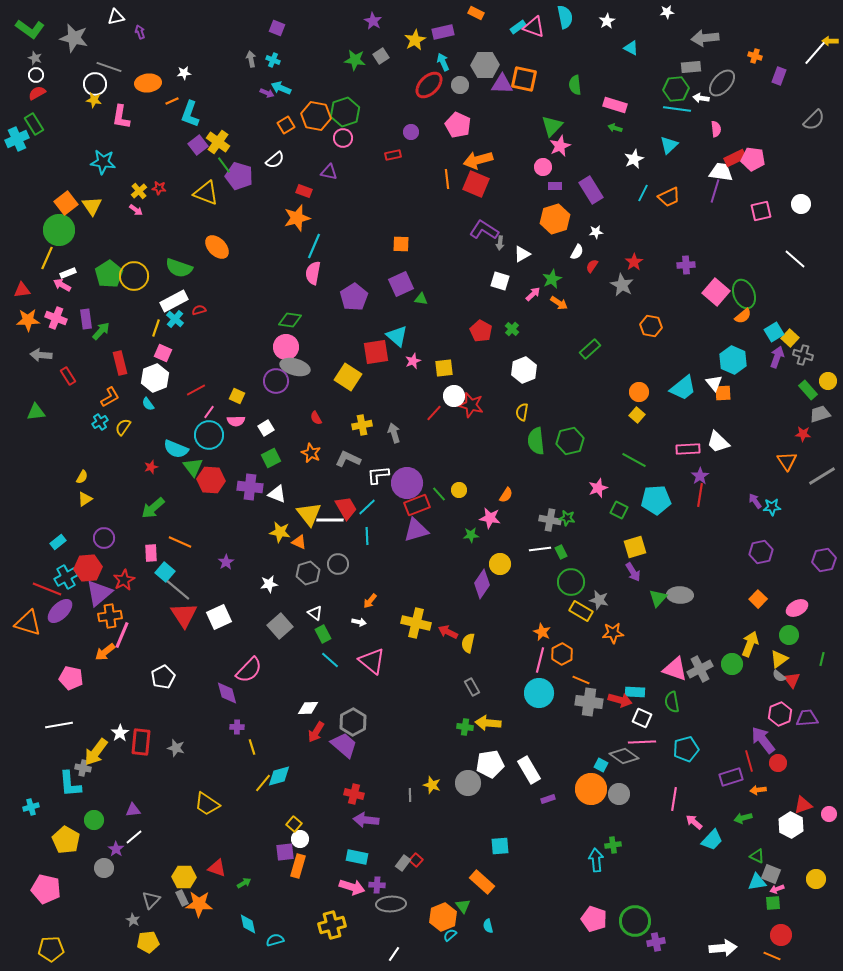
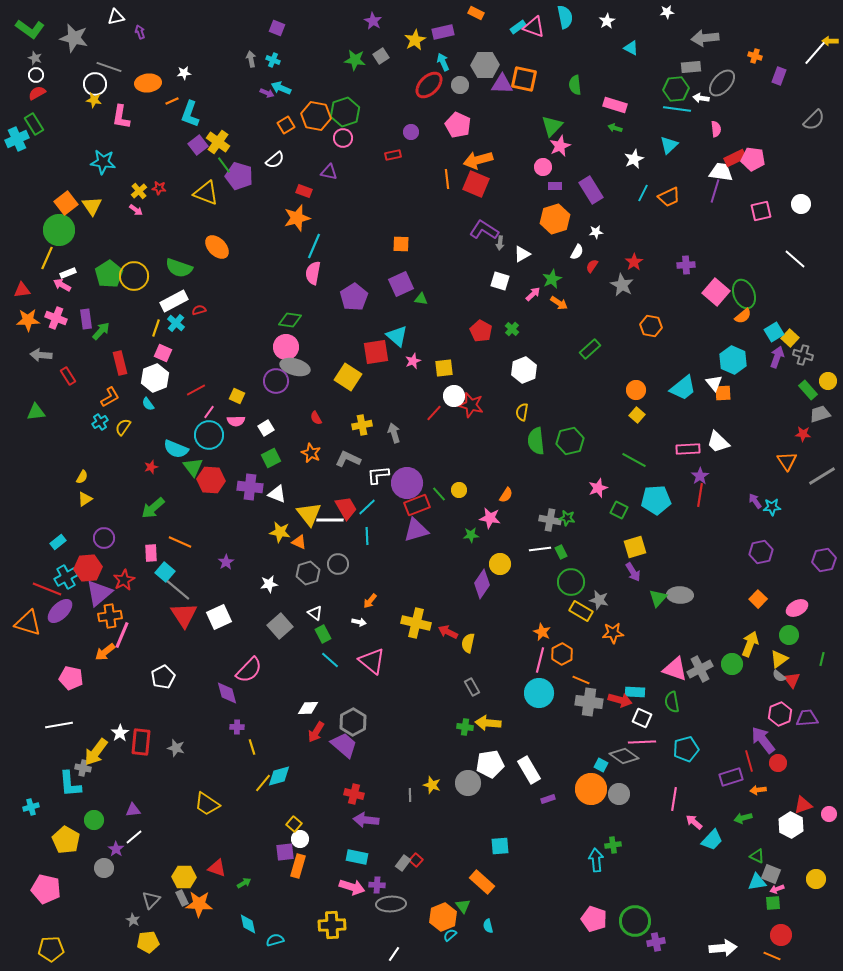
cyan cross at (175, 319): moved 1 px right, 4 px down
orange circle at (639, 392): moved 3 px left, 2 px up
yellow cross at (332, 925): rotated 12 degrees clockwise
